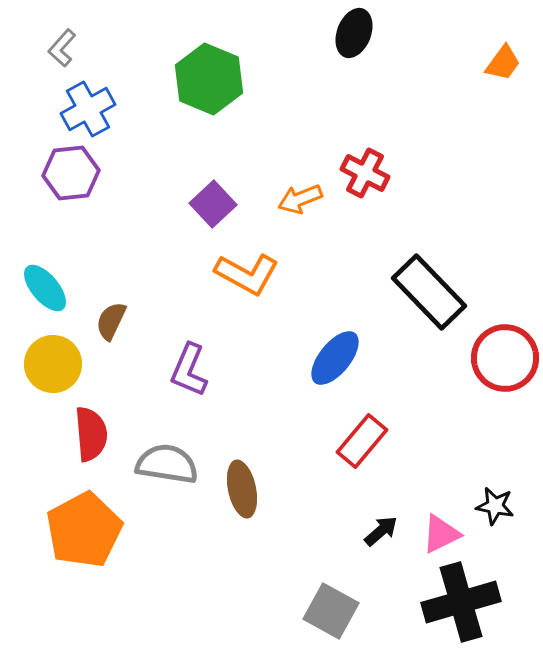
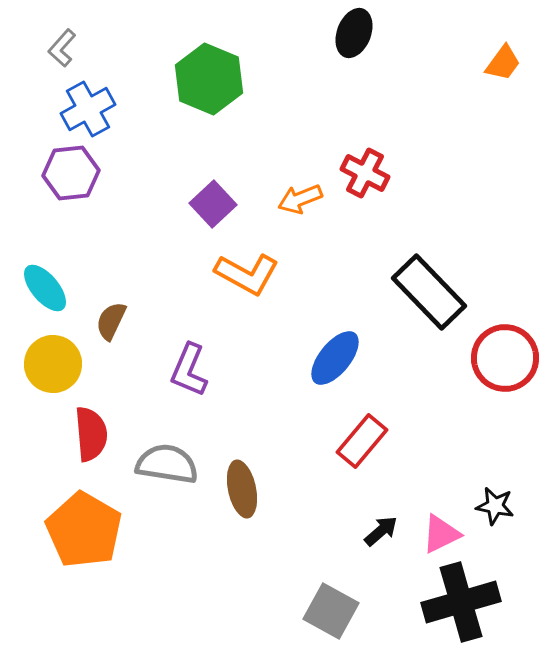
orange pentagon: rotated 14 degrees counterclockwise
